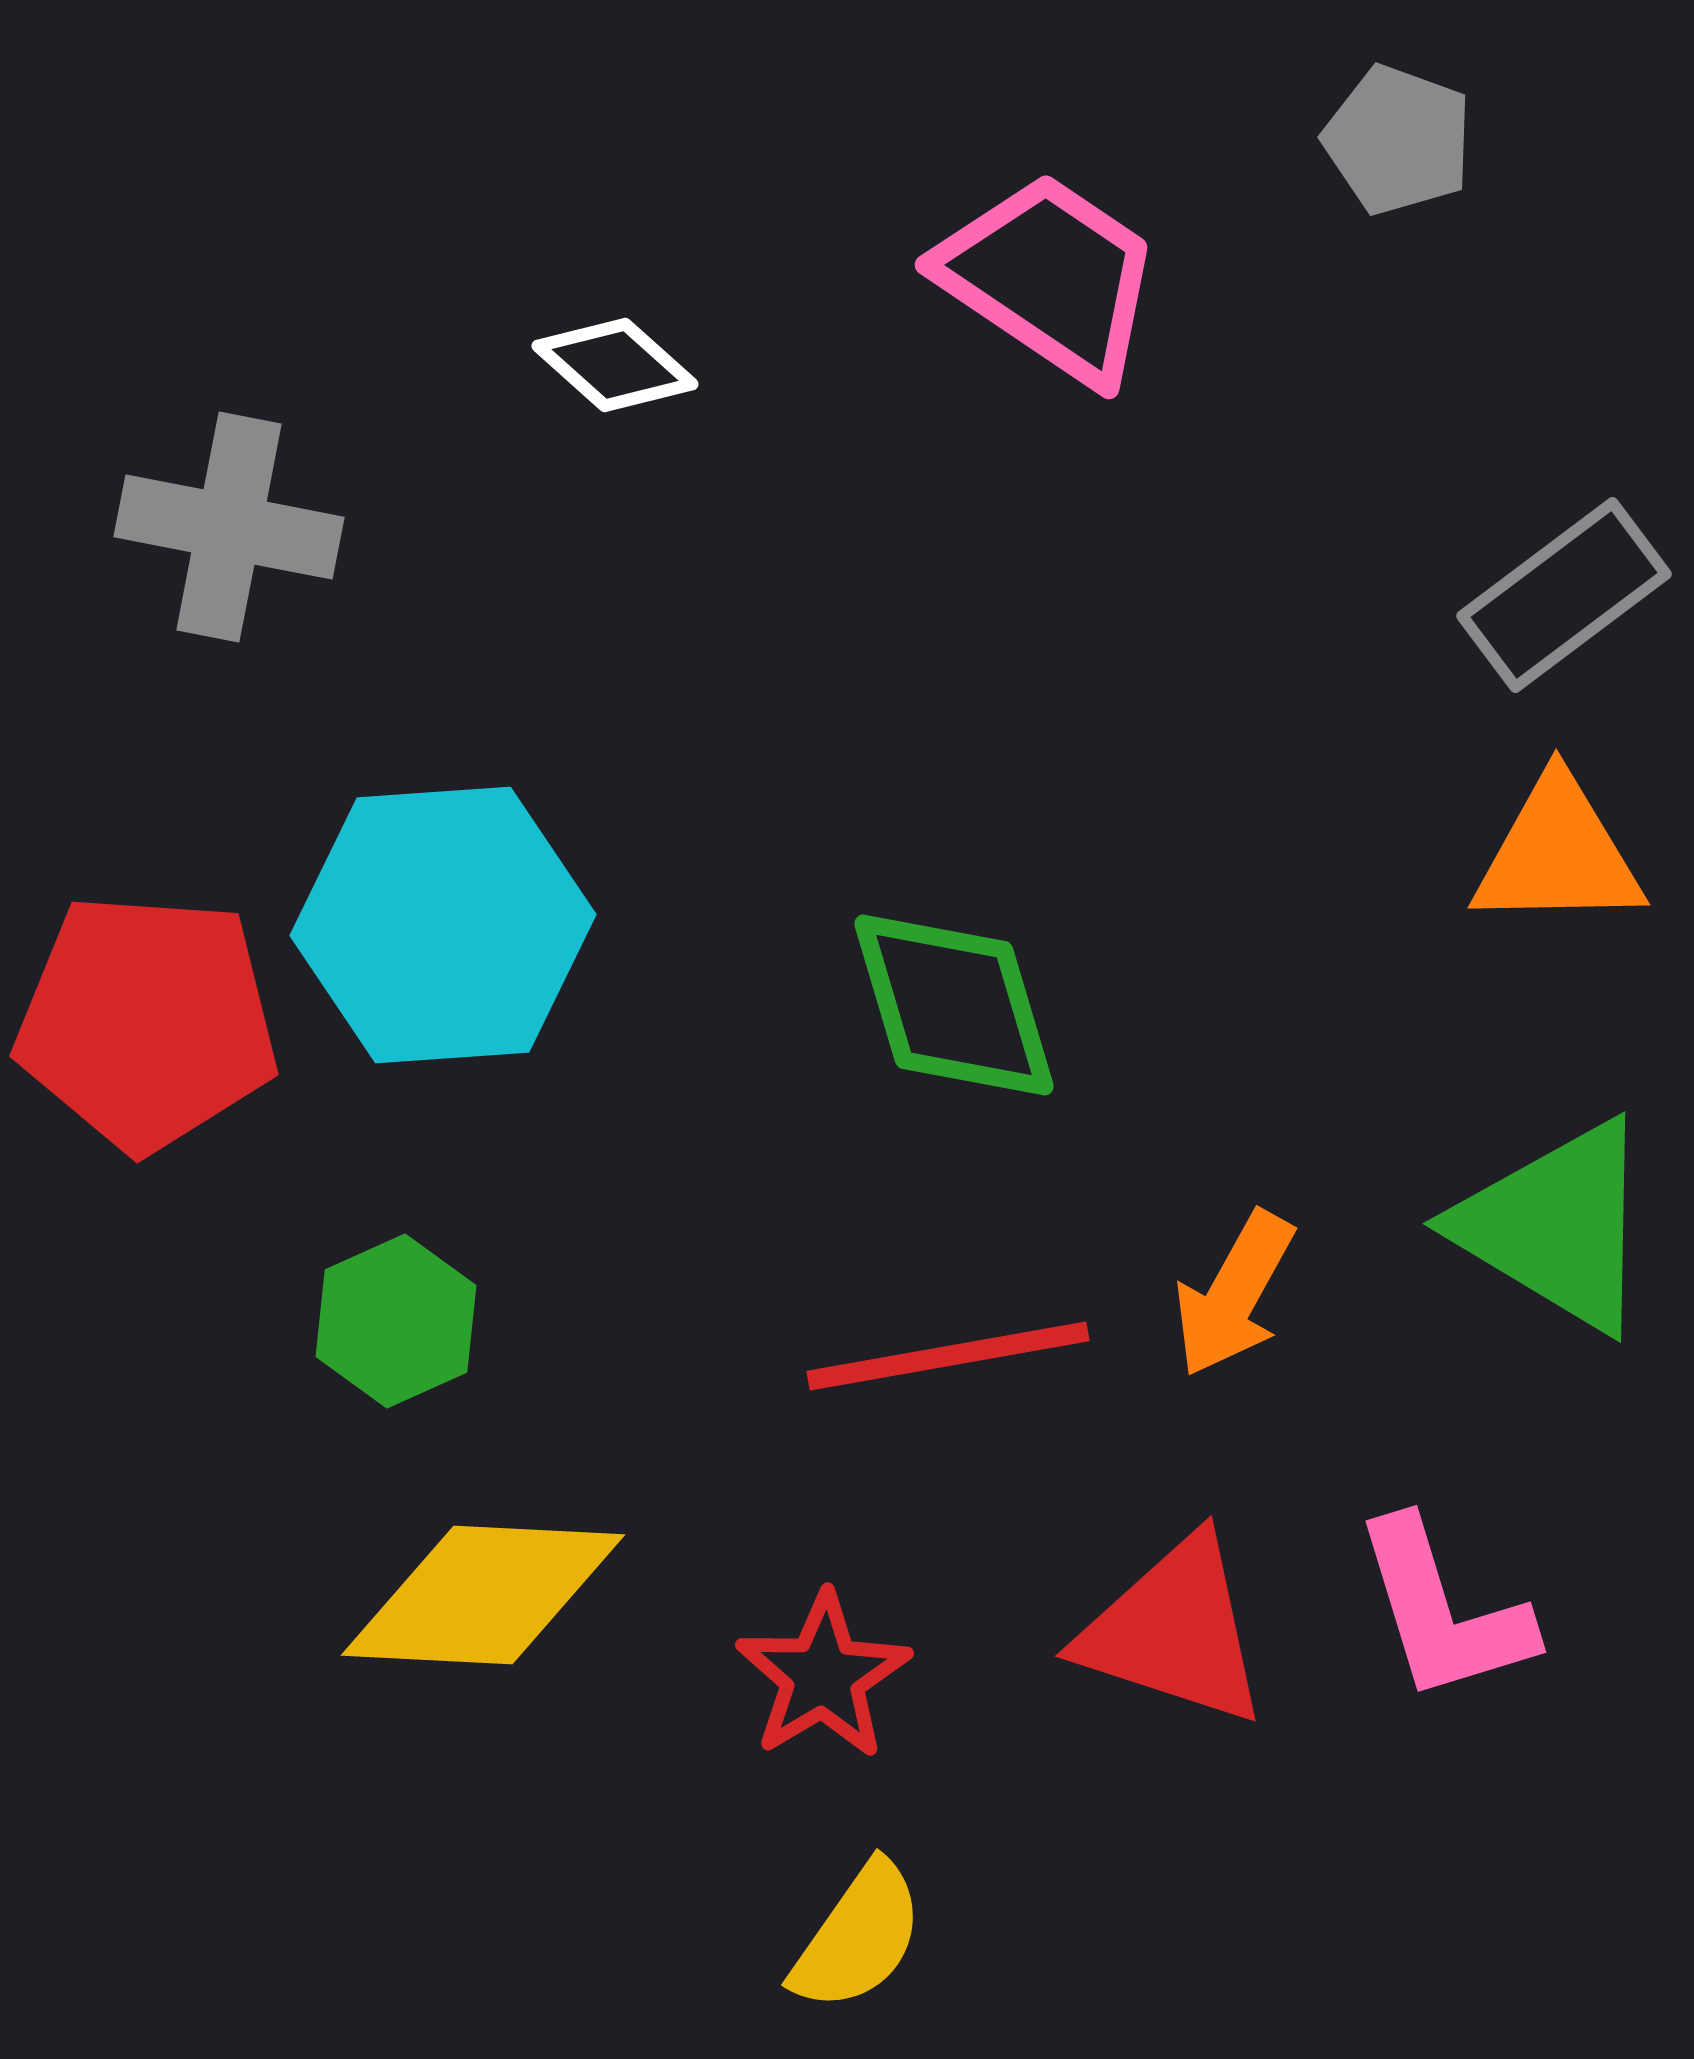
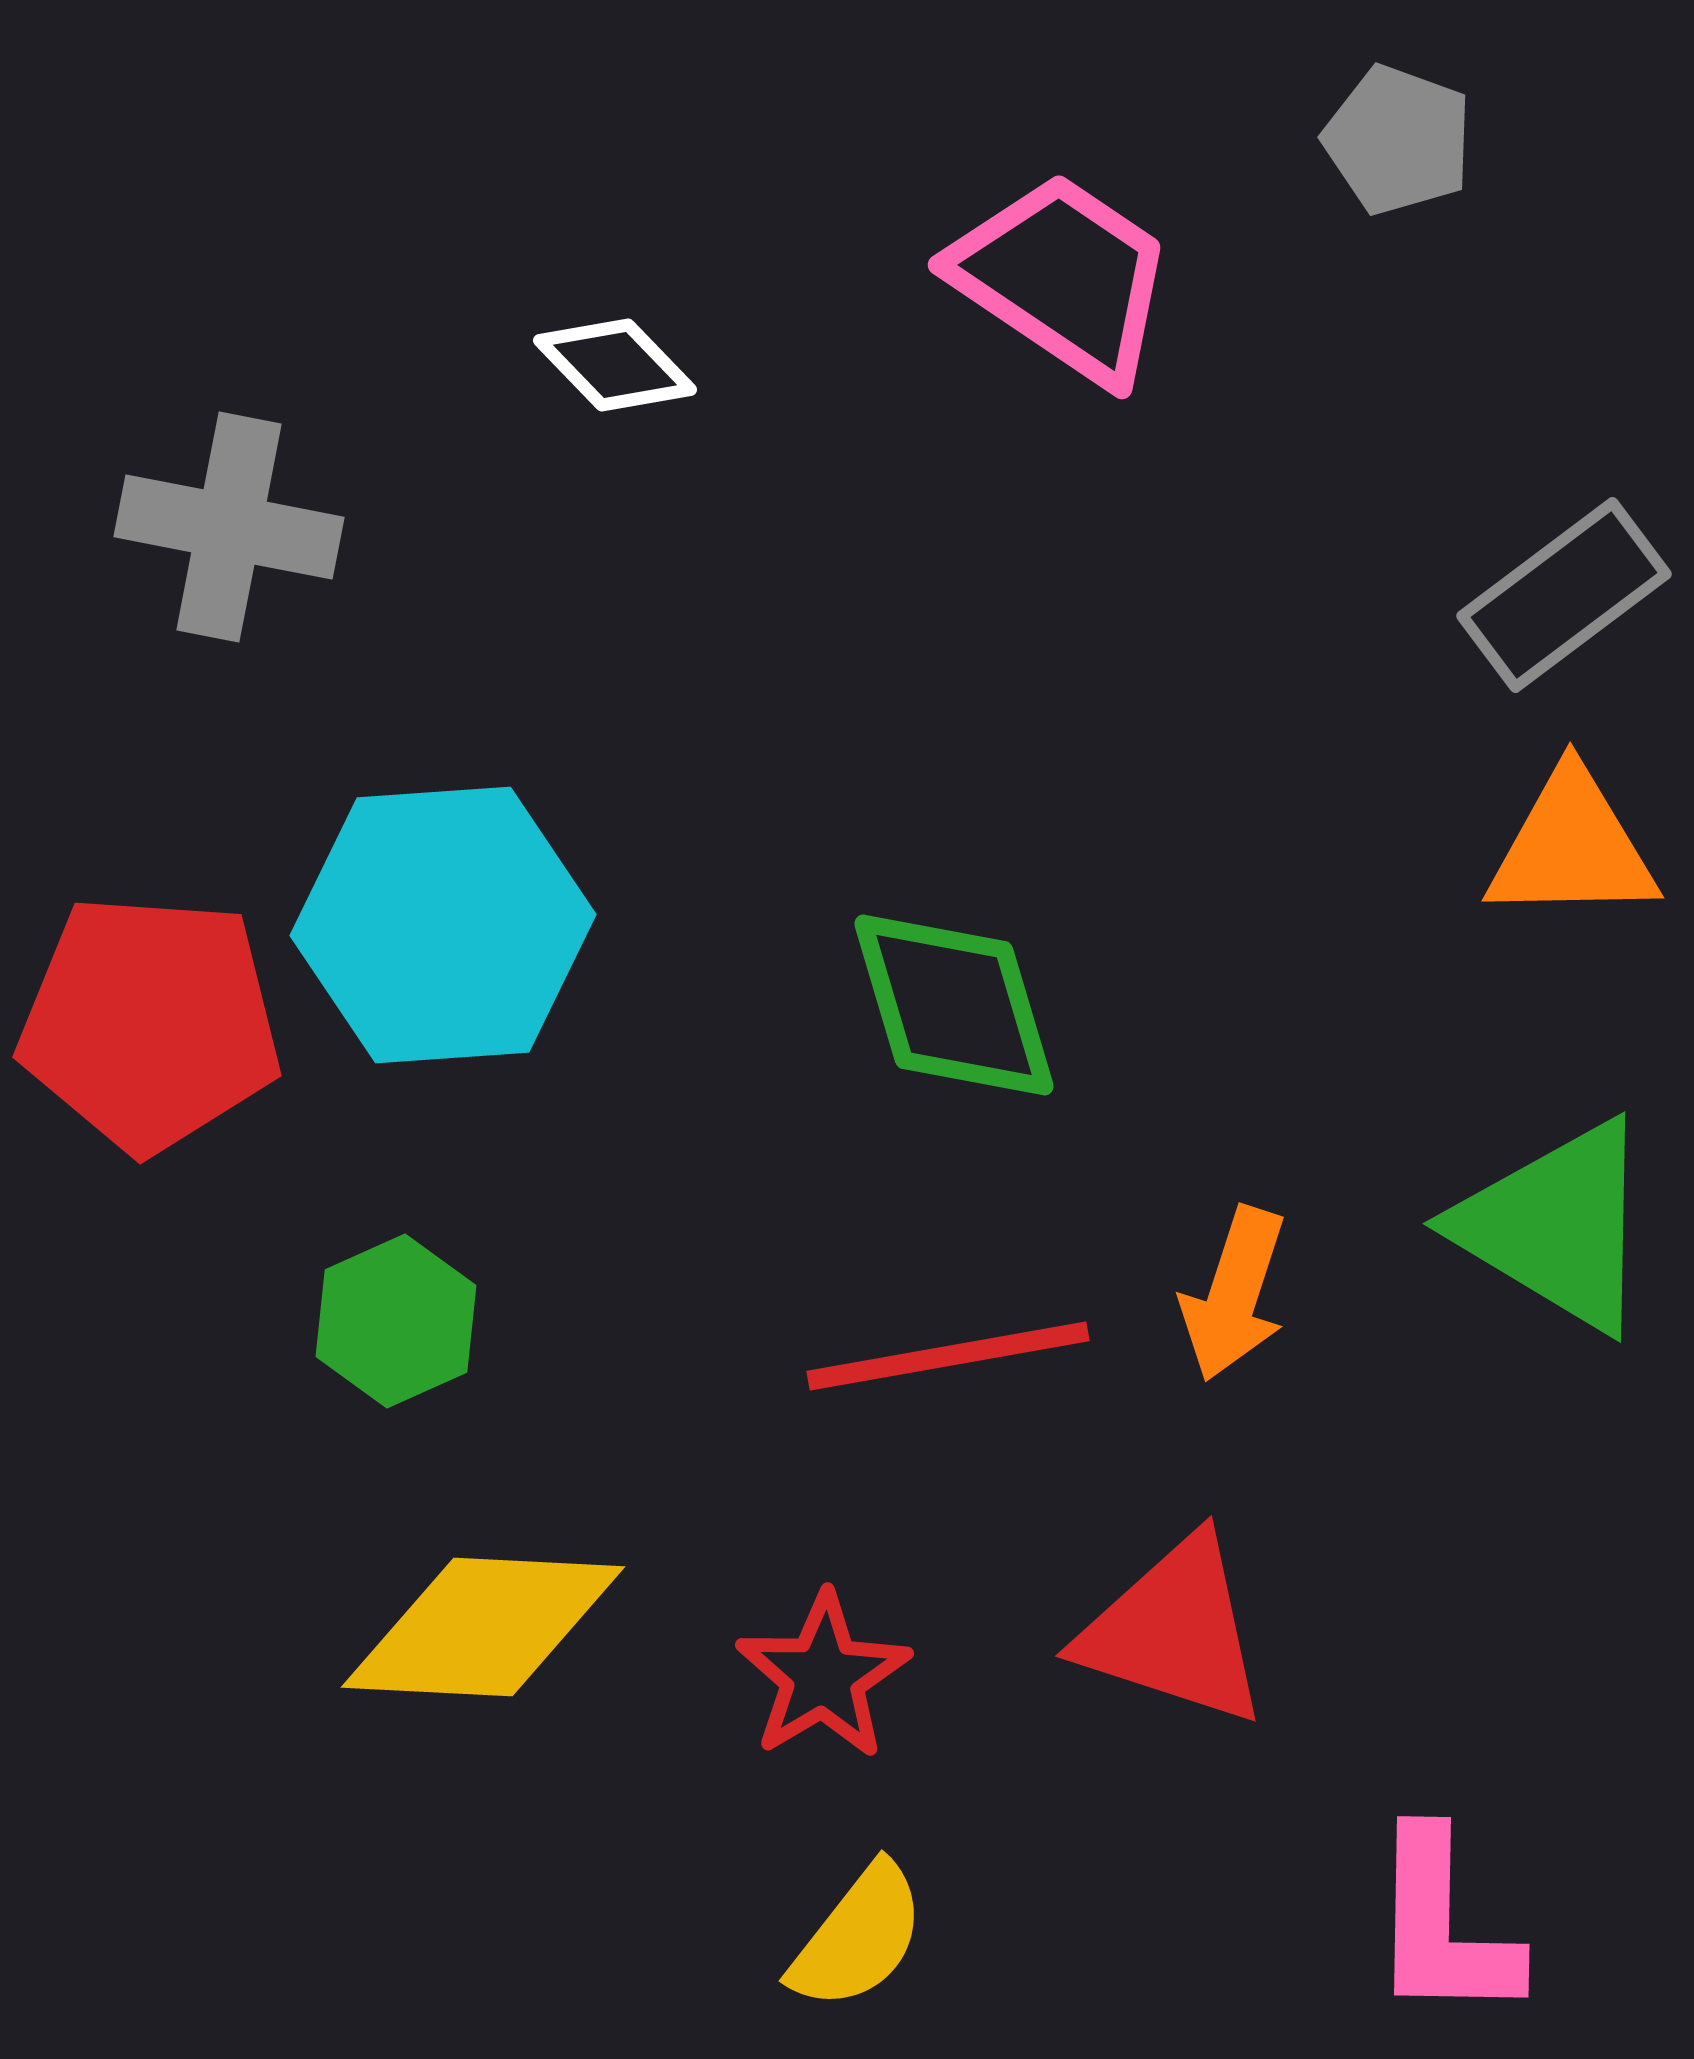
pink trapezoid: moved 13 px right
white diamond: rotated 4 degrees clockwise
orange triangle: moved 14 px right, 7 px up
red pentagon: moved 3 px right, 1 px down
orange arrow: rotated 11 degrees counterclockwise
yellow diamond: moved 32 px down
pink L-shape: moved 315 px down; rotated 18 degrees clockwise
yellow semicircle: rotated 3 degrees clockwise
